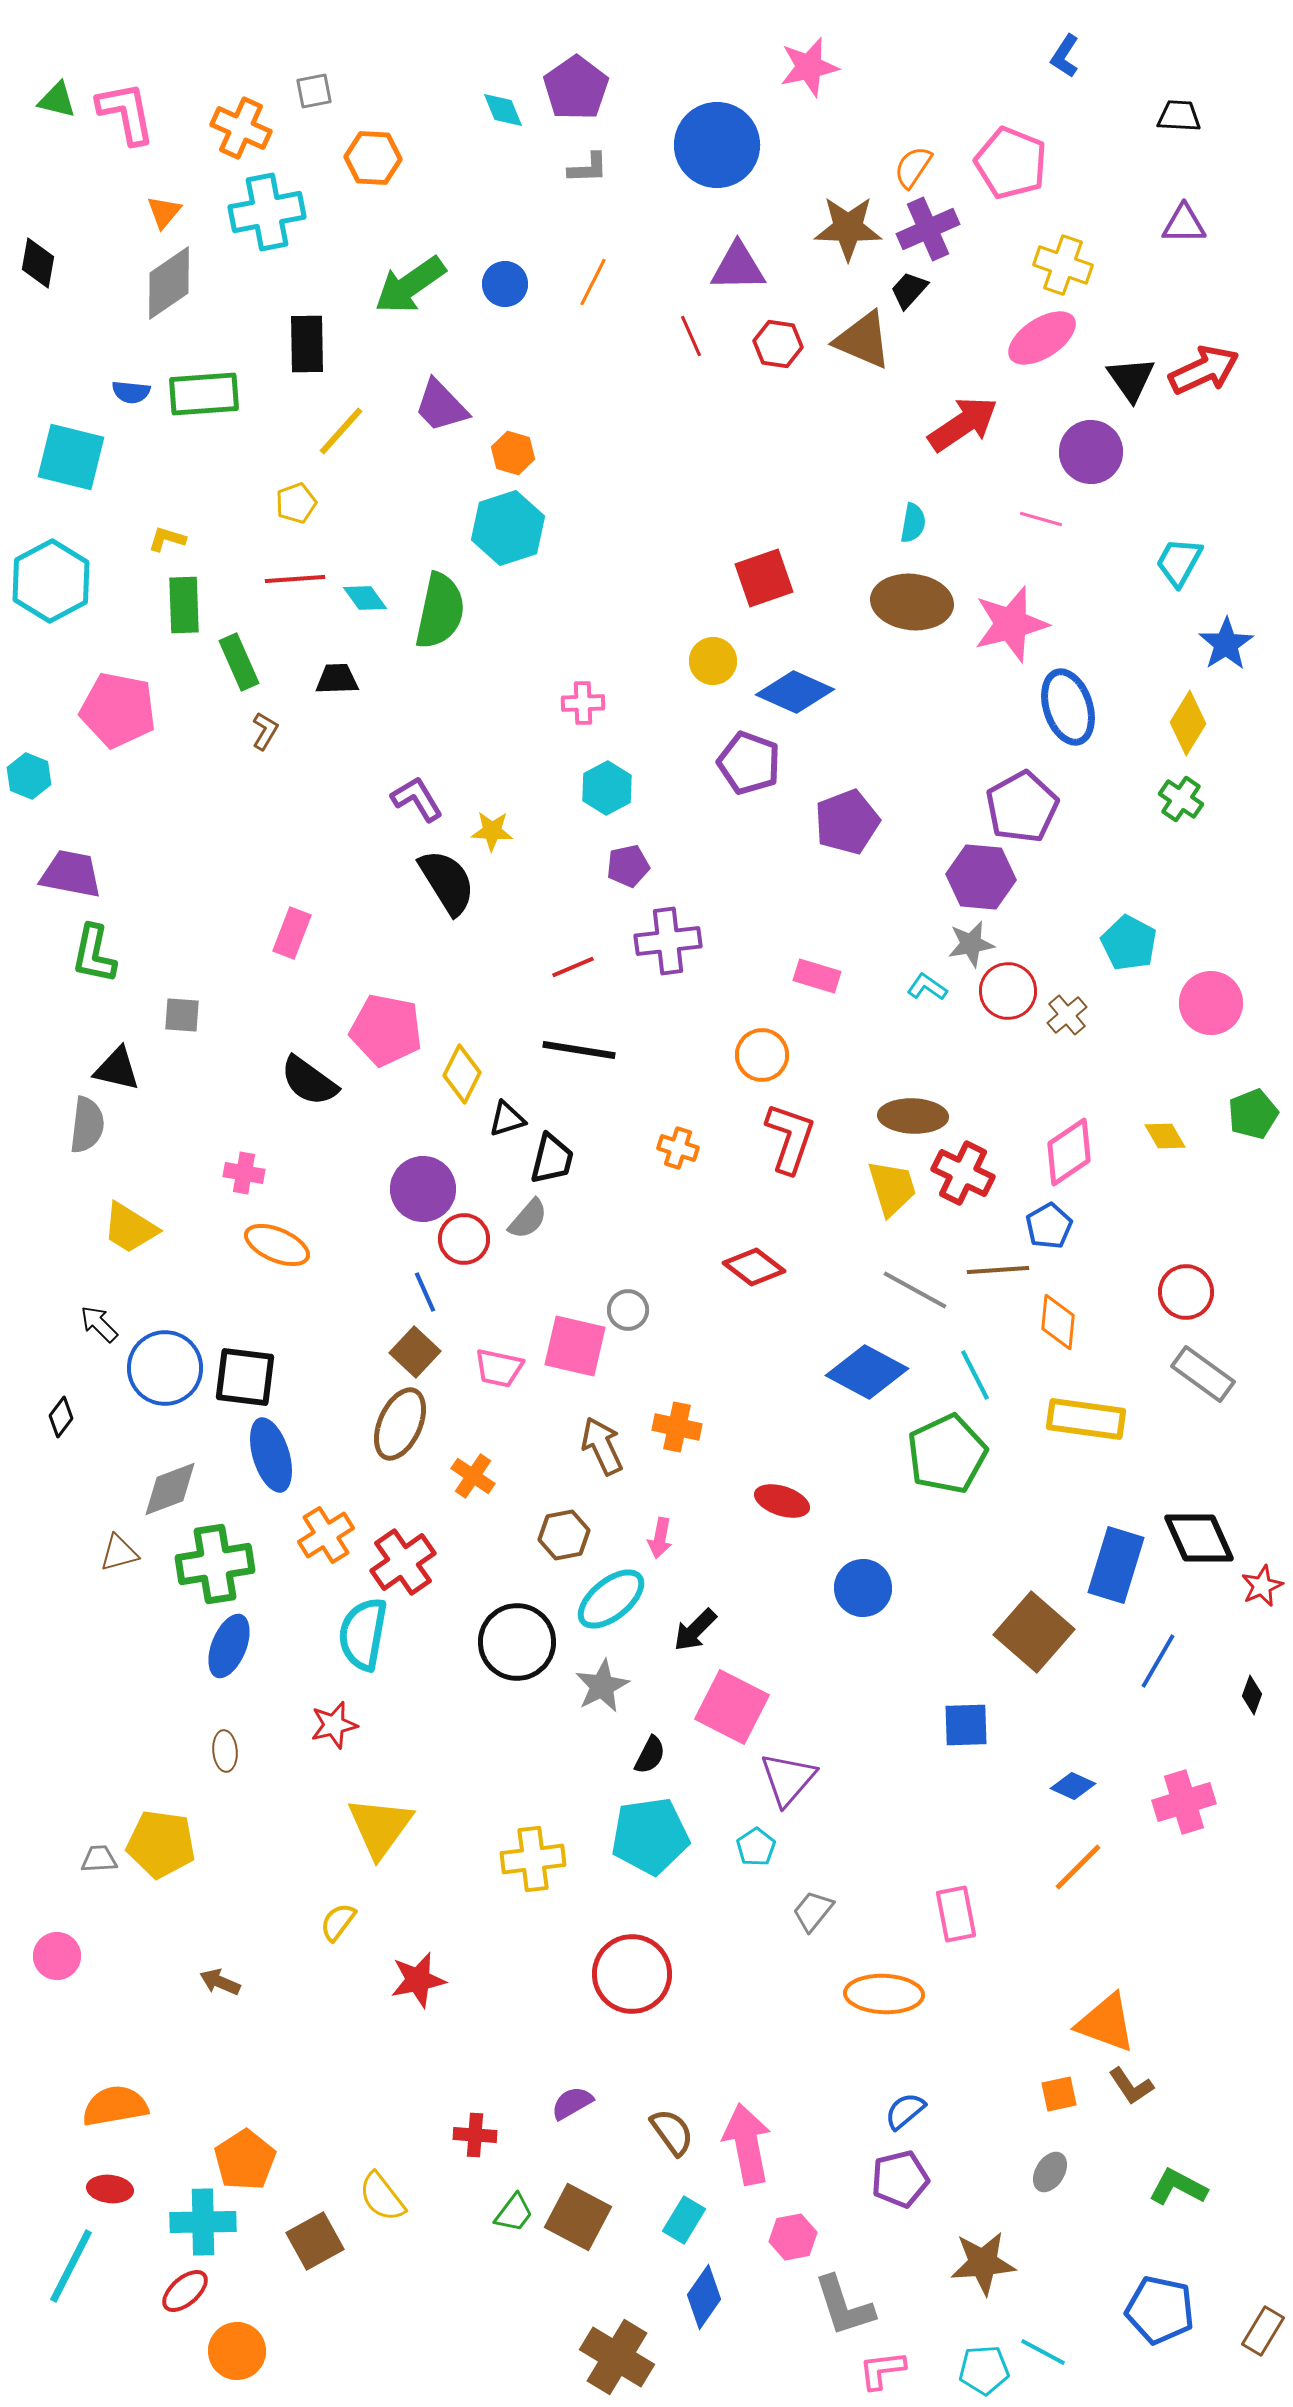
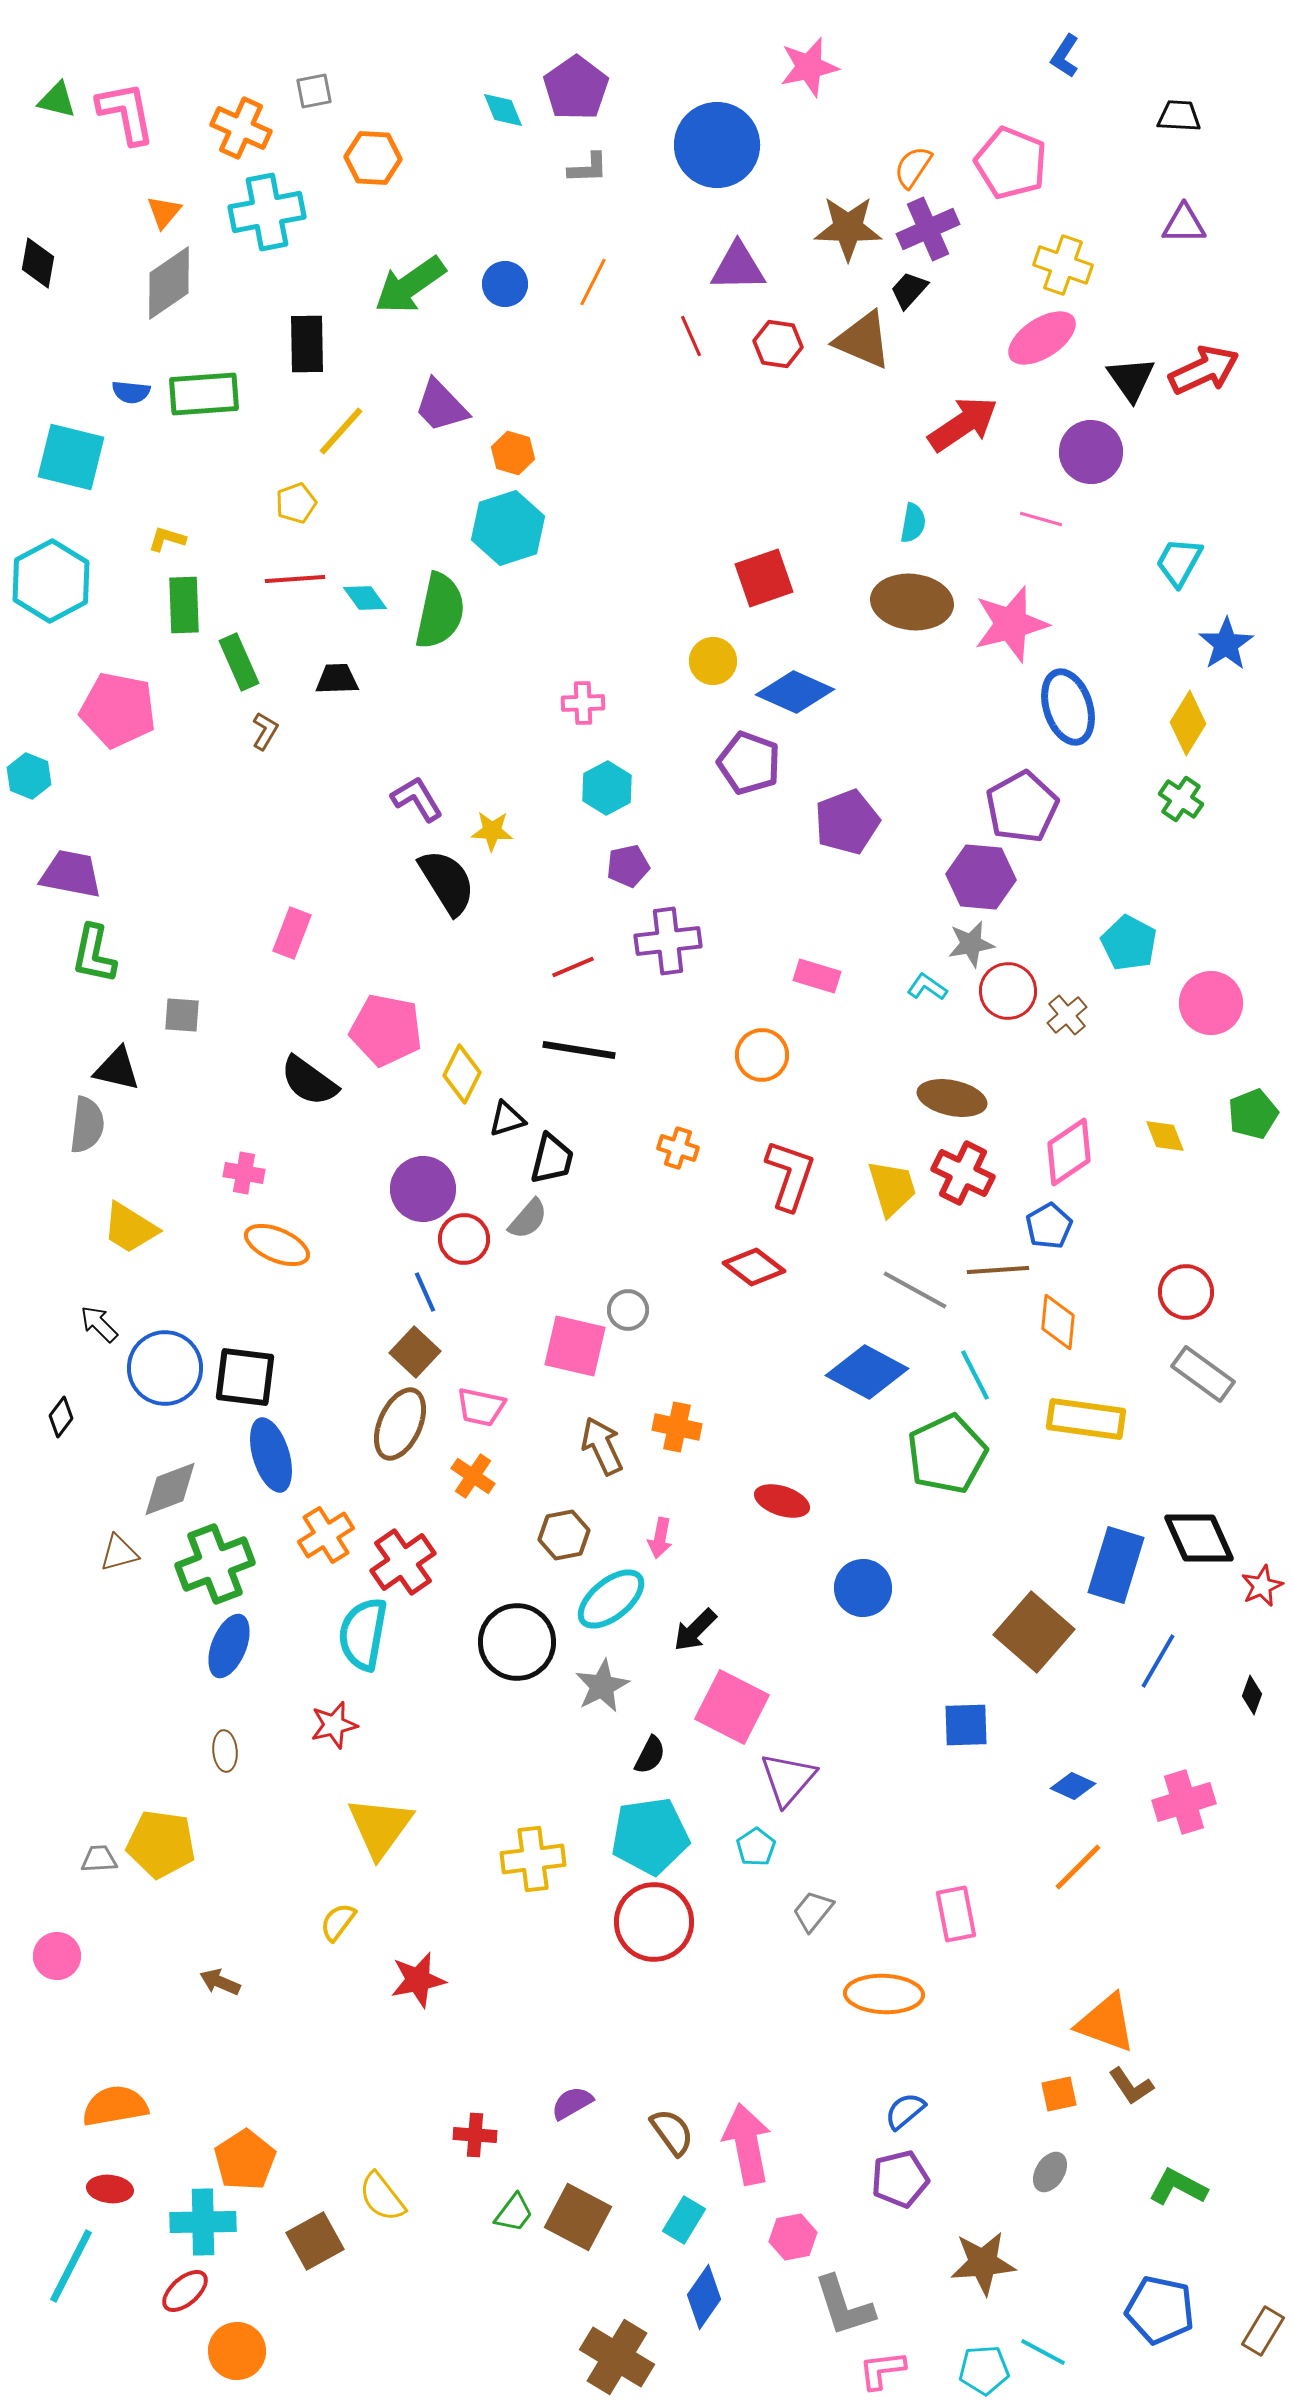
brown ellipse at (913, 1116): moved 39 px right, 18 px up; rotated 10 degrees clockwise
yellow diamond at (1165, 1136): rotated 9 degrees clockwise
red L-shape at (790, 1138): moved 37 px down
pink trapezoid at (499, 1368): moved 18 px left, 39 px down
green cross at (215, 1564): rotated 12 degrees counterclockwise
red circle at (632, 1974): moved 22 px right, 52 px up
